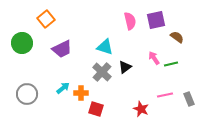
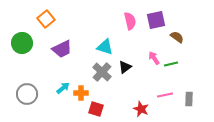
gray rectangle: rotated 24 degrees clockwise
